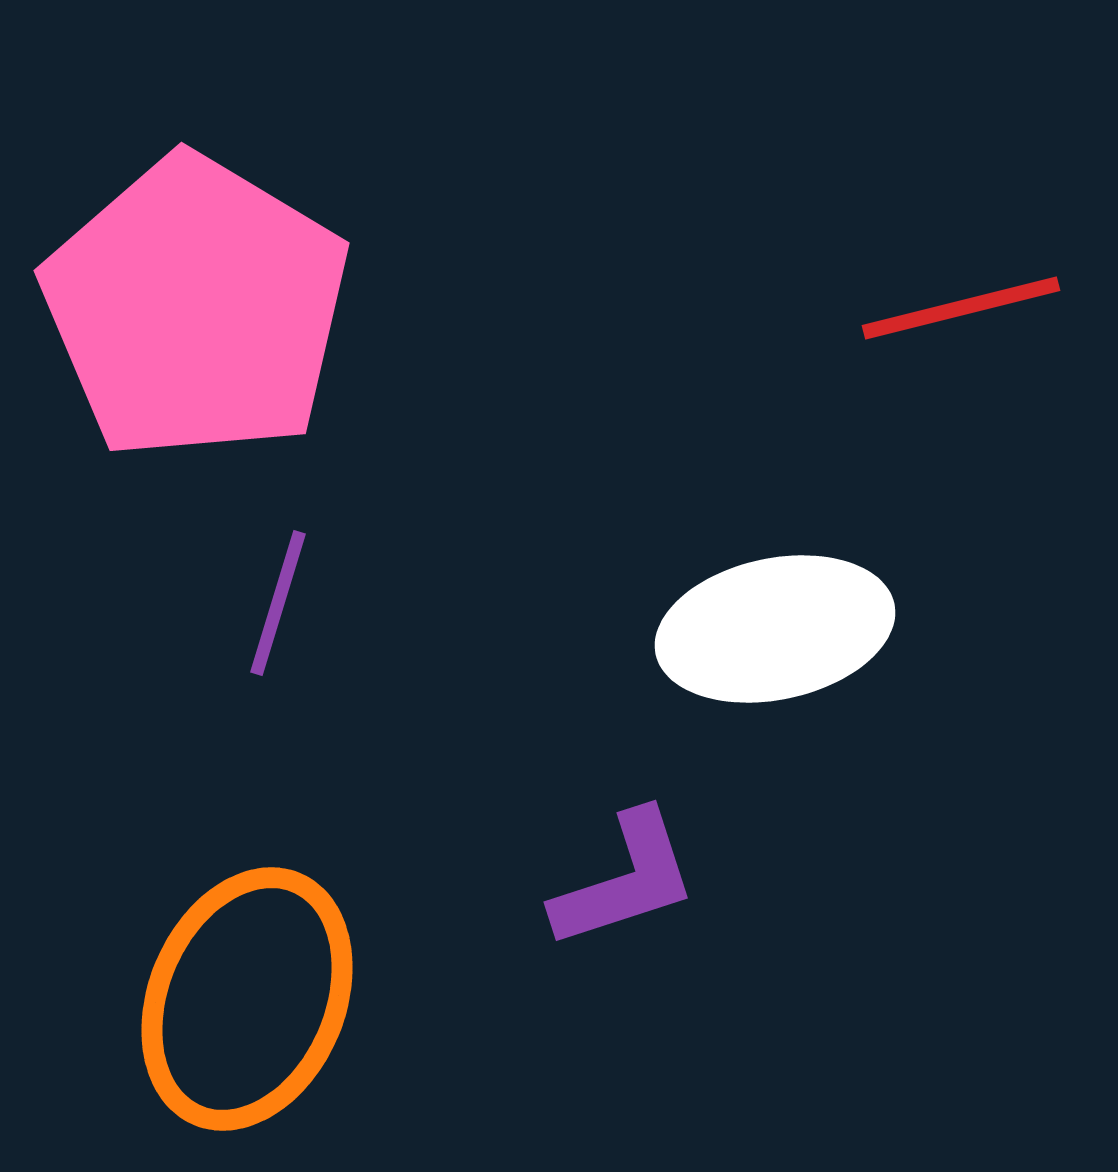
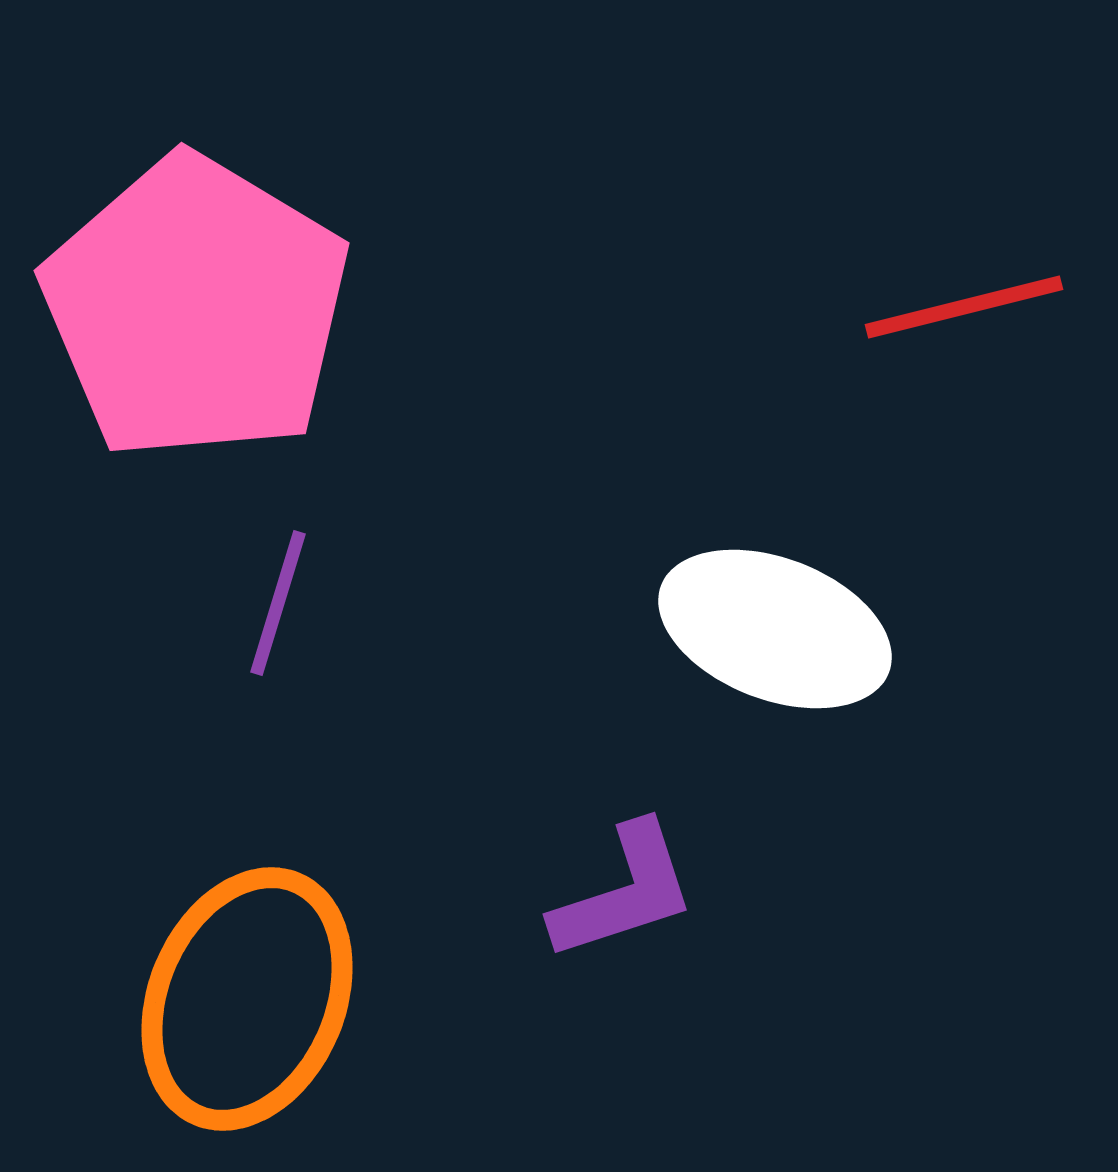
red line: moved 3 px right, 1 px up
white ellipse: rotated 33 degrees clockwise
purple L-shape: moved 1 px left, 12 px down
